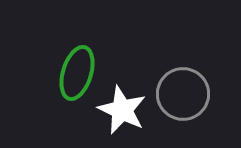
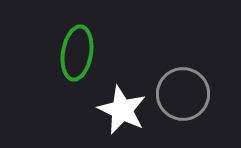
green ellipse: moved 20 px up; rotated 8 degrees counterclockwise
